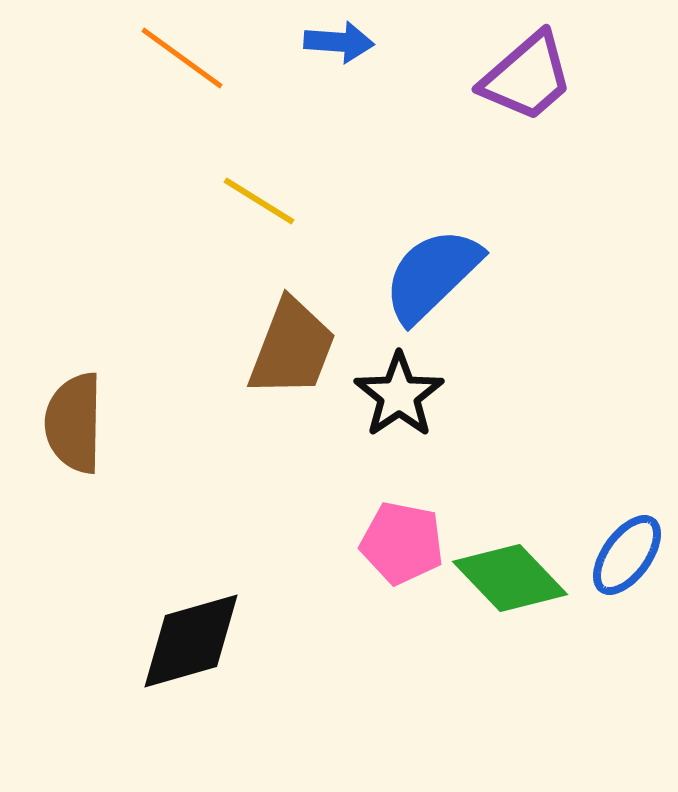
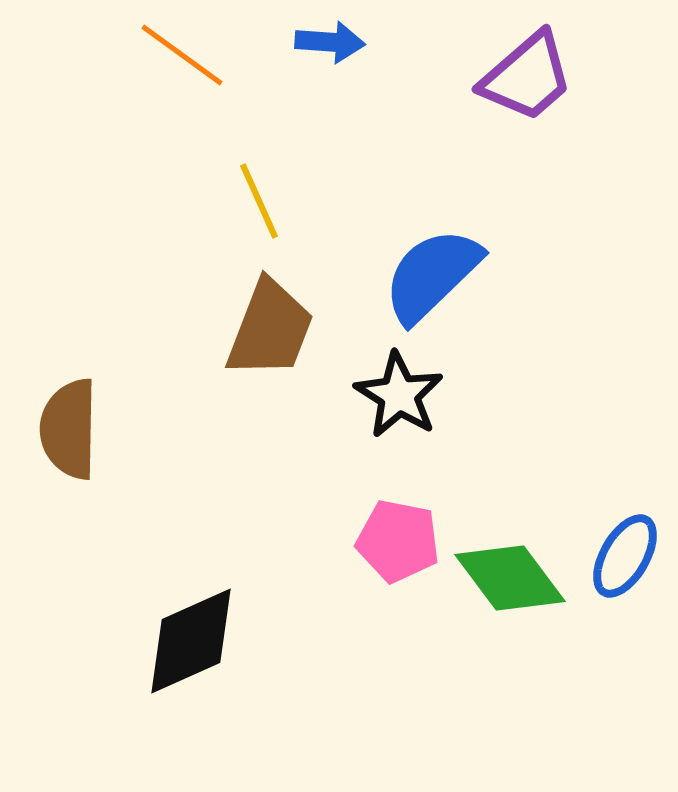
blue arrow: moved 9 px left
orange line: moved 3 px up
yellow line: rotated 34 degrees clockwise
brown trapezoid: moved 22 px left, 19 px up
black star: rotated 6 degrees counterclockwise
brown semicircle: moved 5 px left, 6 px down
pink pentagon: moved 4 px left, 2 px up
blue ellipse: moved 2 px left, 1 px down; rotated 6 degrees counterclockwise
green diamond: rotated 7 degrees clockwise
black diamond: rotated 8 degrees counterclockwise
